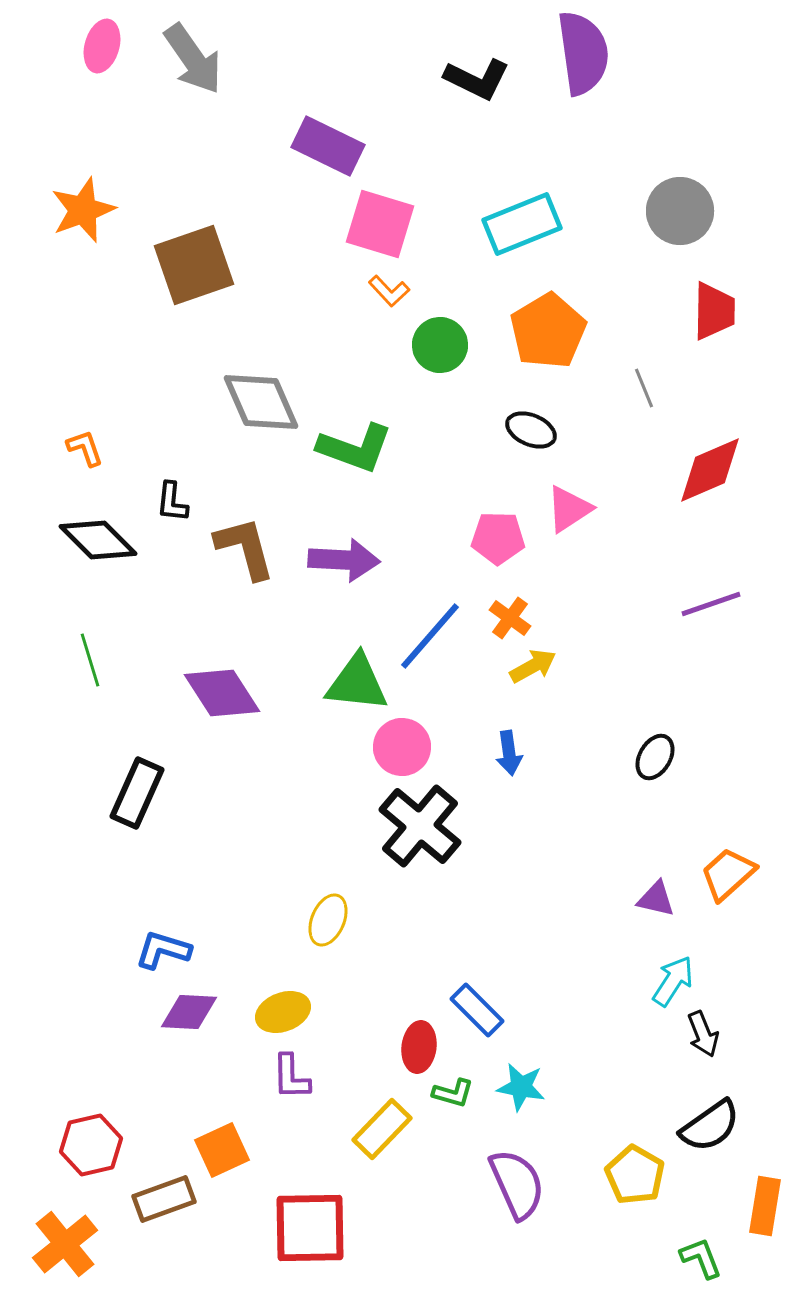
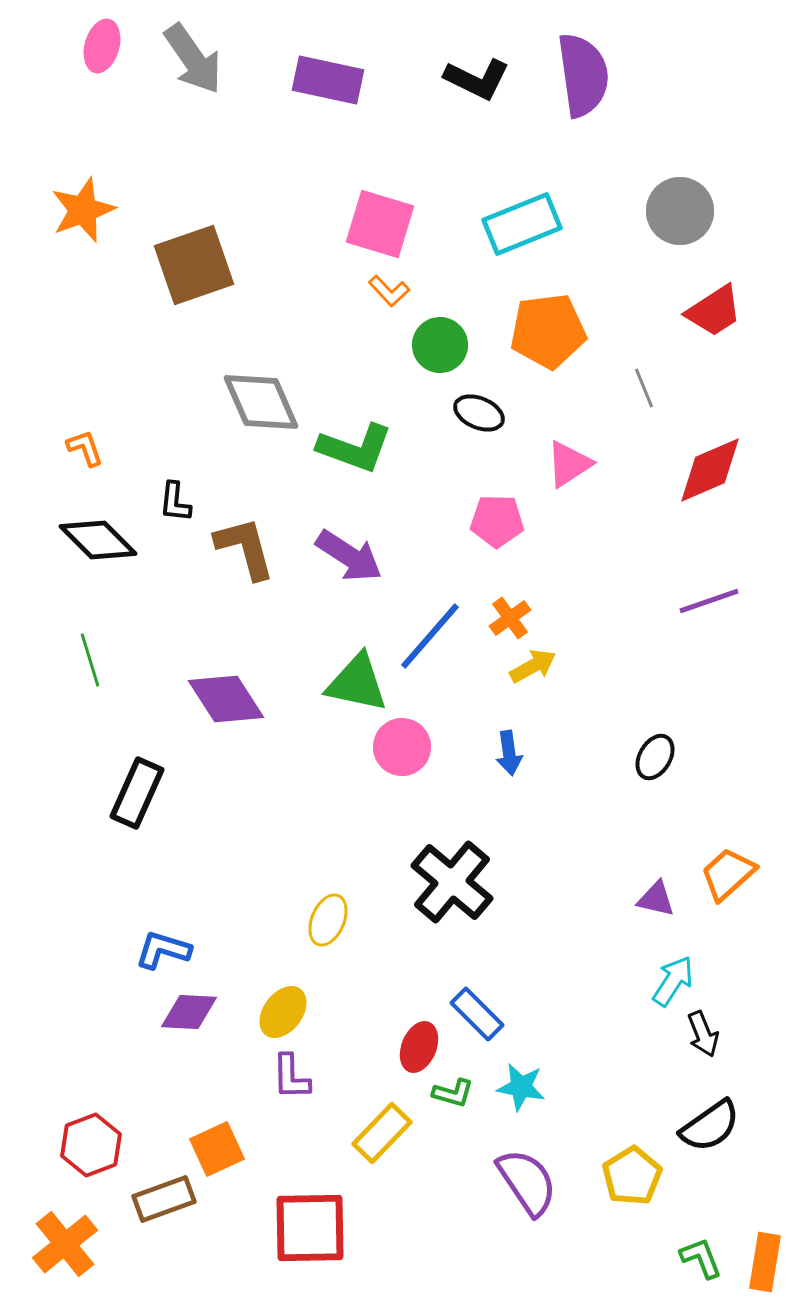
purple semicircle at (583, 53): moved 22 px down
purple rectangle at (328, 146): moved 66 px up; rotated 14 degrees counterclockwise
red trapezoid at (714, 311): rotated 56 degrees clockwise
orange pentagon at (548, 331): rotated 24 degrees clockwise
black ellipse at (531, 430): moved 52 px left, 17 px up
black L-shape at (172, 502): moved 3 px right
pink triangle at (569, 509): moved 45 px up
pink pentagon at (498, 538): moved 1 px left, 17 px up
purple arrow at (344, 560): moved 5 px right, 4 px up; rotated 30 degrees clockwise
purple line at (711, 604): moved 2 px left, 3 px up
orange cross at (510, 618): rotated 18 degrees clockwise
green triangle at (357, 683): rotated 6 degrees clockwise
purple diamond at (222, 693): moved 4 px right, 6 px down
black cross at (420, 826): moved 32 px right, 56 px down
blue rectangle at (477, 1010): moved 4 px down
yellow ellipse at (283, 1012): rotated 32 degrees counterclockwise
red ellipse at (419, 1047): rotated 15 degrees clockwise
yellow rectangle at (382, 1129): moved 4 px down
red hexagon at (91, 1145): rotated 8 degrees counterclockwise
orange square at (222, 1150): moved 5 px left, 1 px up
yellow pentagon at (635, 1175): moved 3 px left, 1 px down; rotated 10 degrees clockwise
purple semicircle at (517, 1184): moved 10 px right, 2 px up; rotated 10 degrees counterclockwise
orange rectangle at (765, 1206): moved 56 px down
